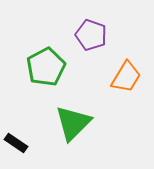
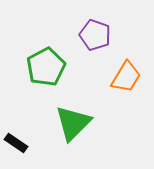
purple pentagon: moved 4 px right
